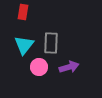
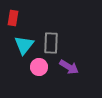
red rectangle: moved 10 px left, 6 px down
purple arrow: rotated 48 degrees clockwise
